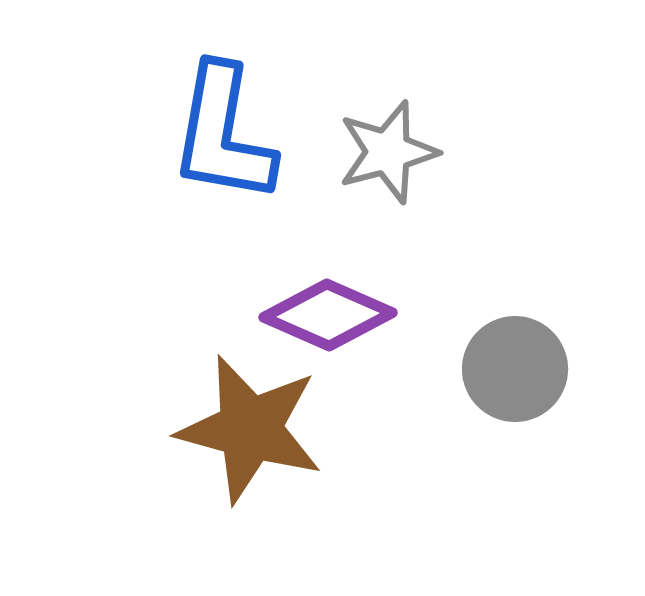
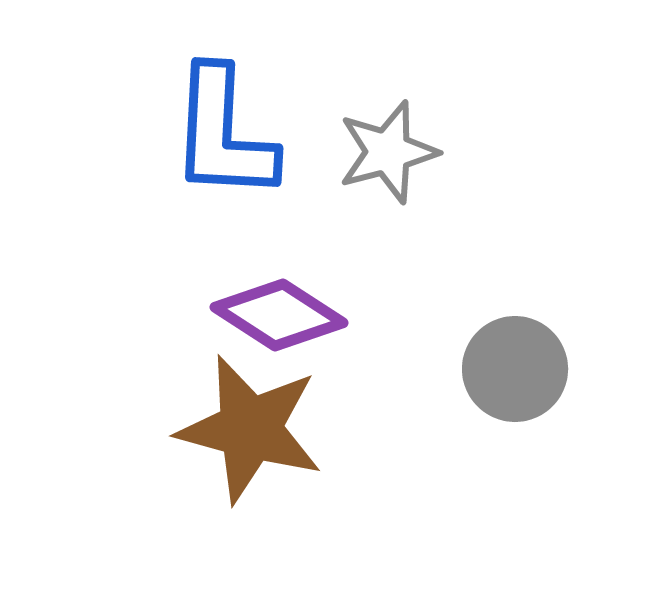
blue L-shape: rotated 7 degrees counterclockwise
purple diamond: moved 49 px left; rotated 9 degrees clockwise
